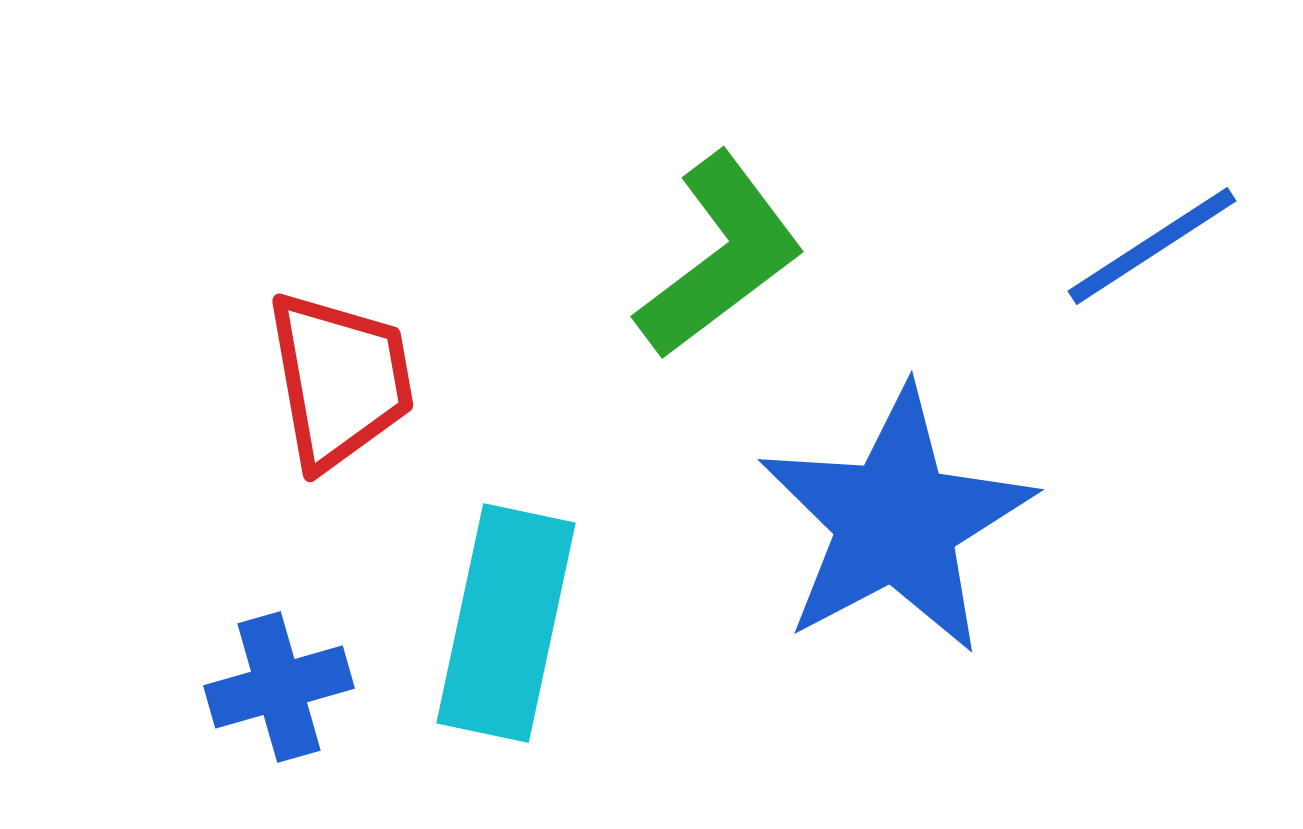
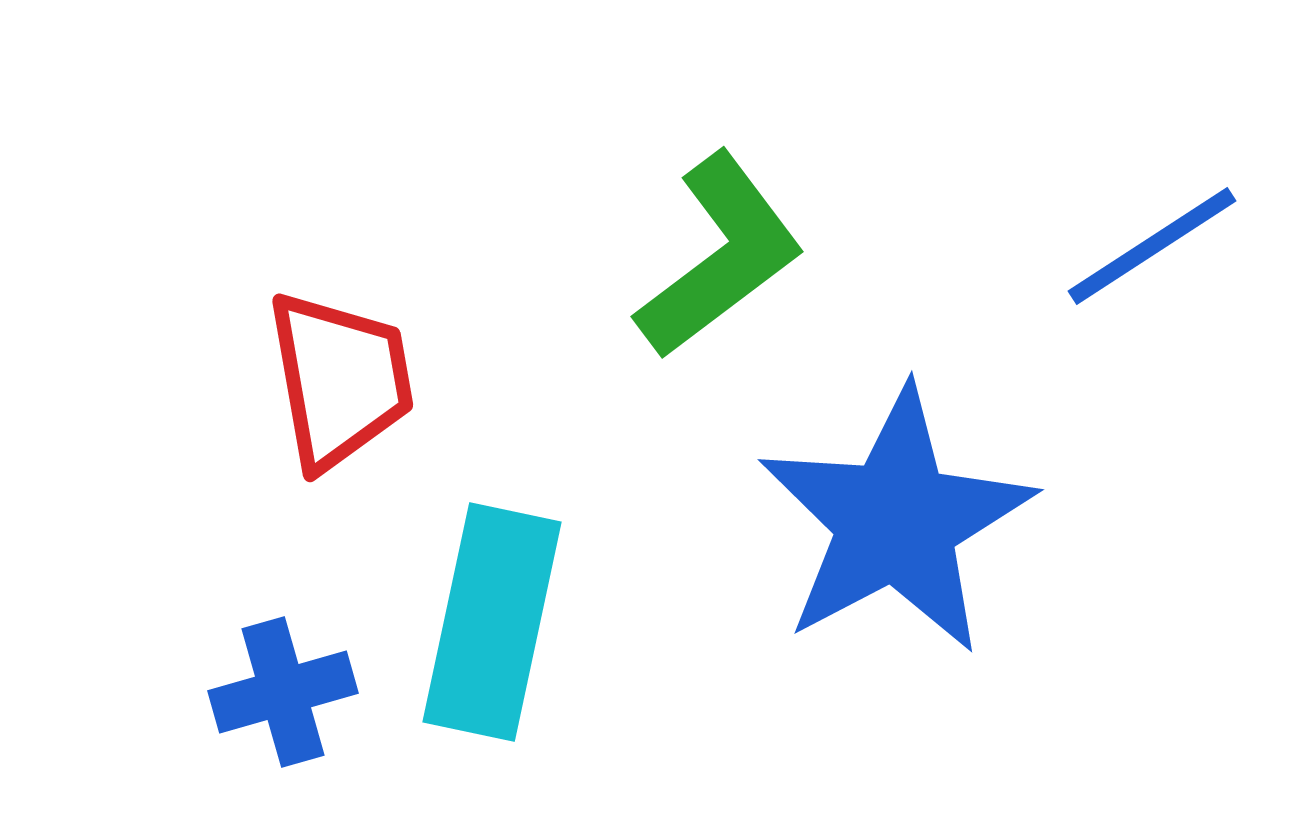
cyan rectangle: moved 14 px left, 1 px up
blue cross: moved 4 px right, 5 px down
